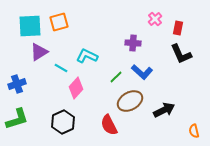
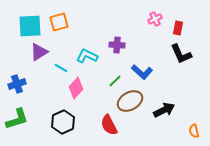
pink cross: rotated 16 degrees clockwise
purple cross: moved 16 px left, 2 px down
green line: moved 1 px left, 4 px down
